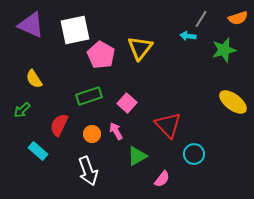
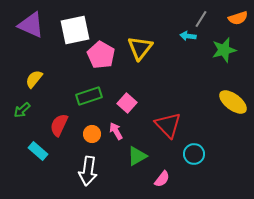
yellow semicircle: rotated 72 degrees clockwise
white arrow: rotated 28 degrees clockwise
